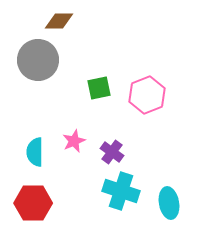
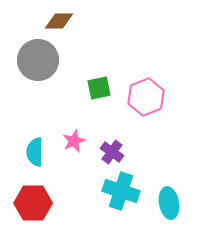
pink hexagon: moved 1 px left, 2 px down
